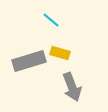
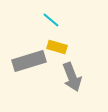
yellow rectangle: moved 3 px left, 6 px up
gray arrow: moved 10 px up
